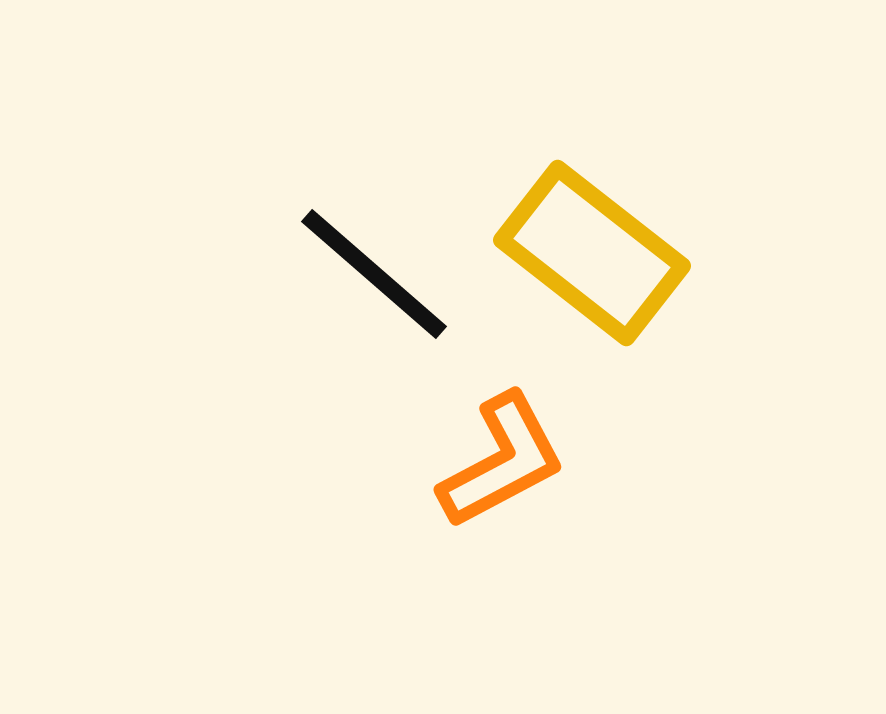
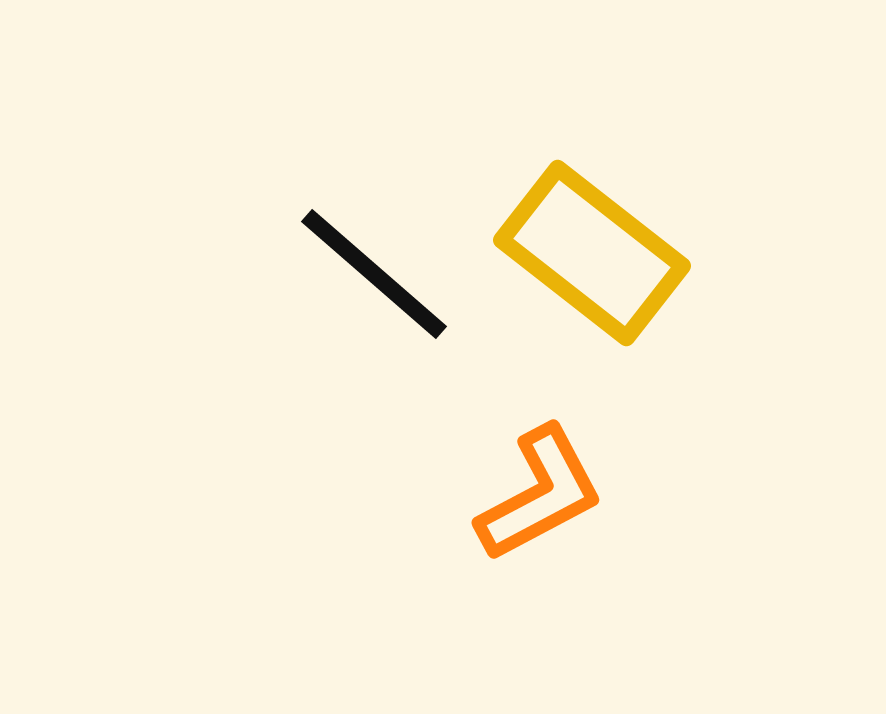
orange L-shape: moved 38 px right, 33 px down
